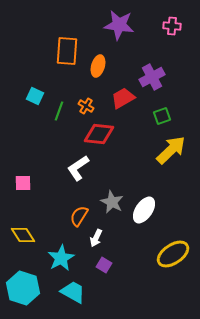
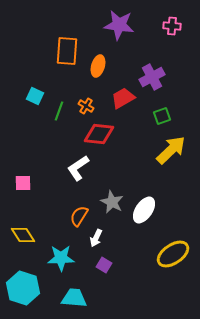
cyan star: rotated 28 degrees clockwise
cyan trapezoid: moved 1 px right, 6 px down; rotated 24 degrees counterclockwise
